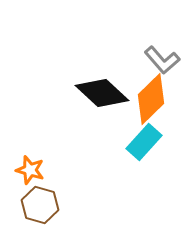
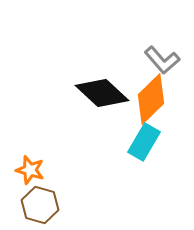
cyan rectangle: rotated 12 degrees counterclockwise
